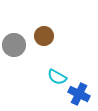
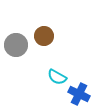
gray circle: moved 2 px right
